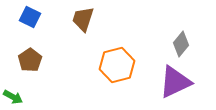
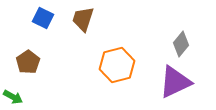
blue square: moved 13 px right, 1 px down
brown pentagon: moved 2 px left, 2 px down
